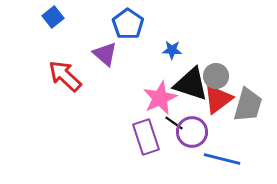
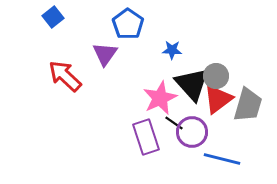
purple triangle: rotated 24 degrees clockwise
black triangle: moved 1 px right; rotated 30 degrees clockwise
